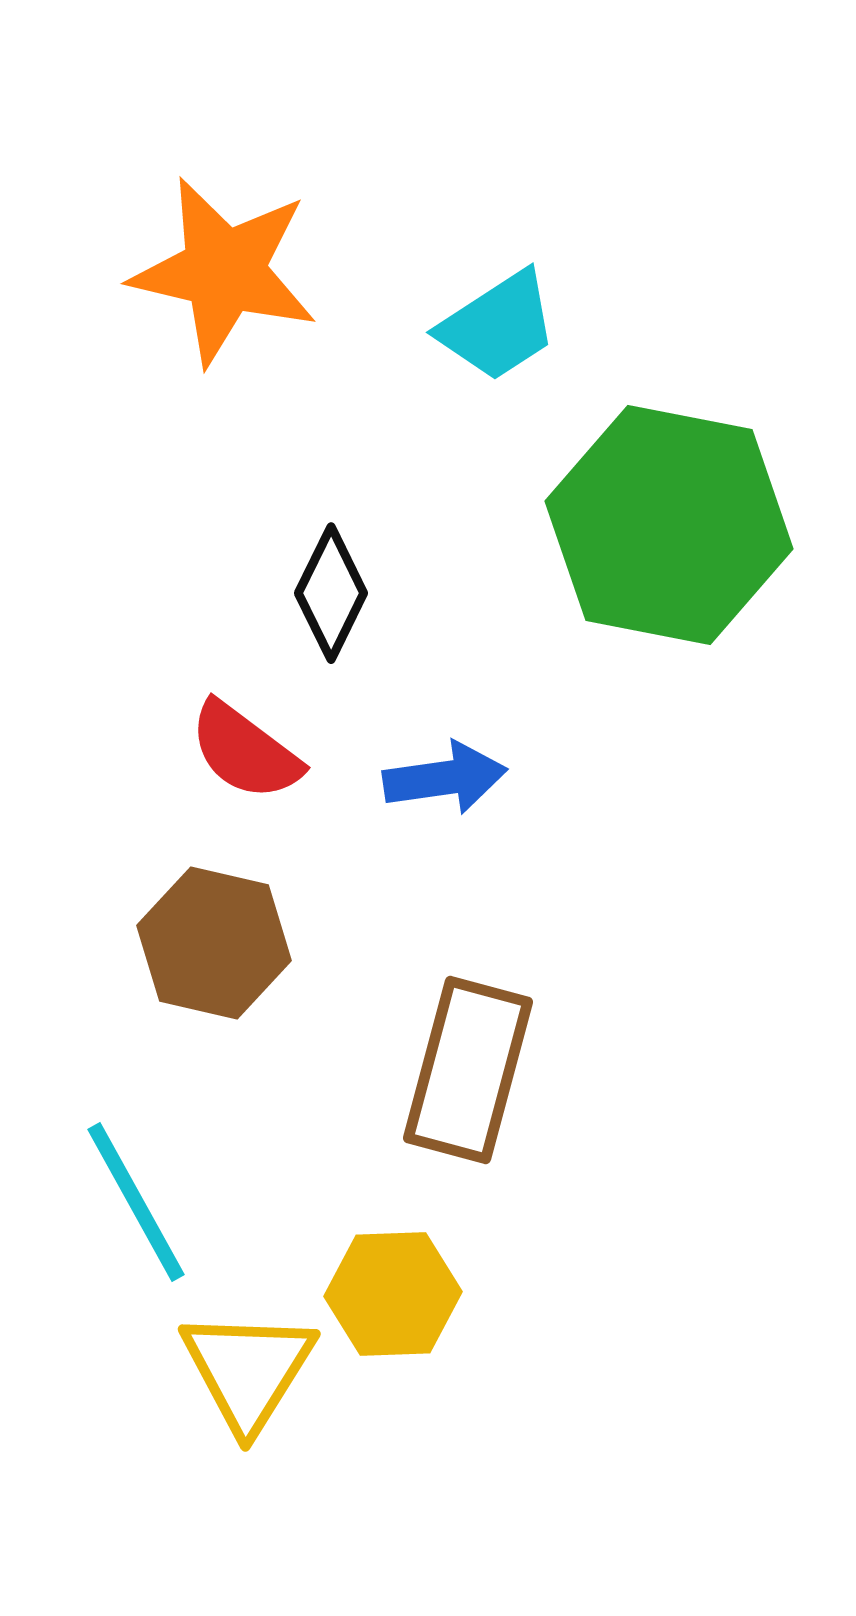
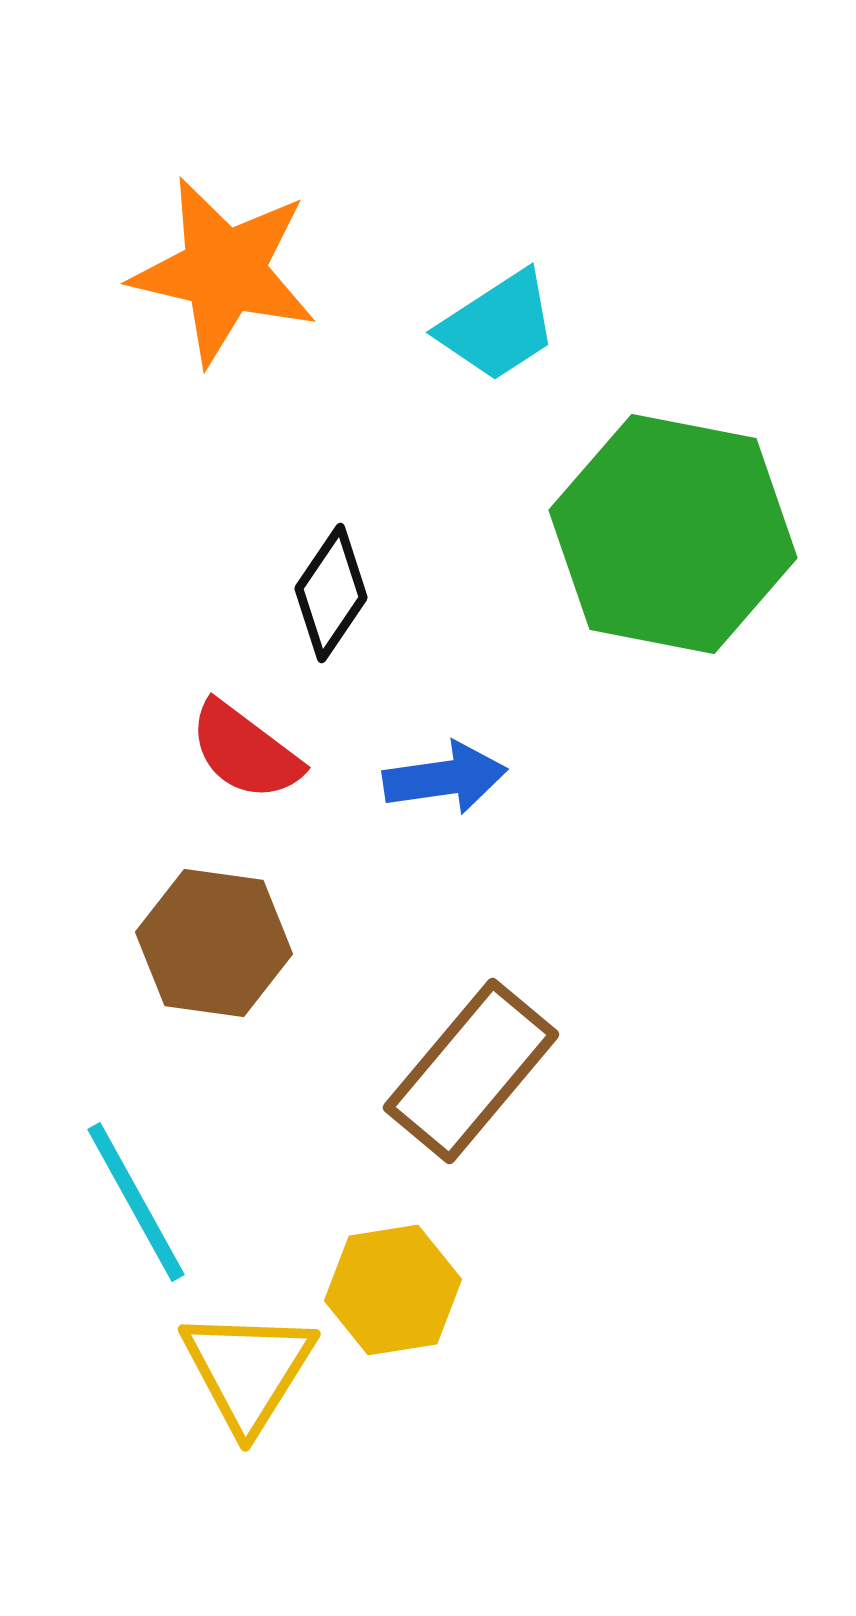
green hexagon: moved 4 px right, 9 px down
black diamond: rotated 8 degrees clockwise
brown hexagon: rotated 5 degrees counterclockwise
brown rectangle: moved 3 px right, 1 px down; rotated 25 degrees clockwise
yellow hexagon: moved 4 px up; rotated 7 degrees counterclockwise
